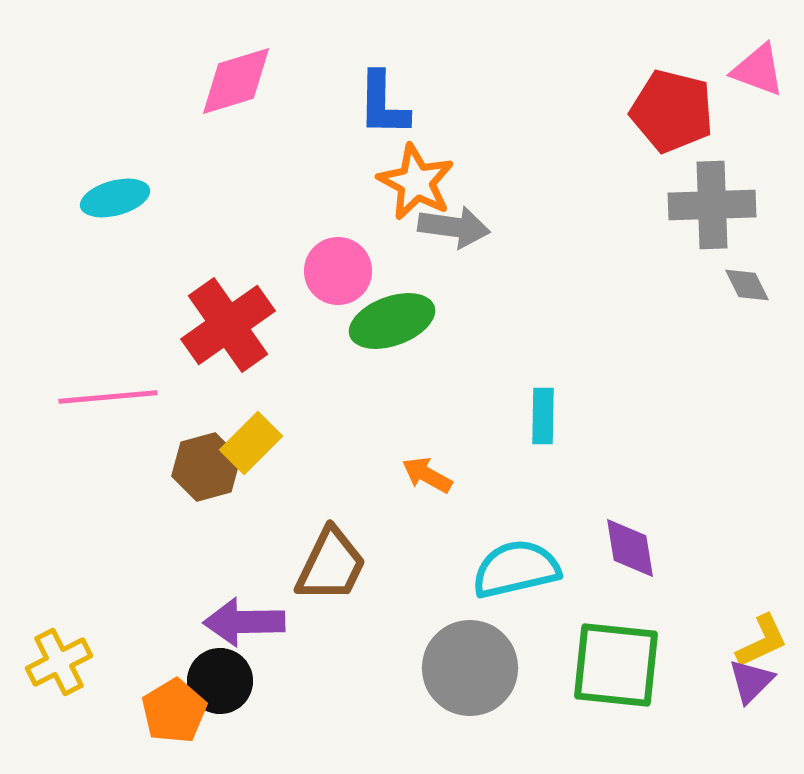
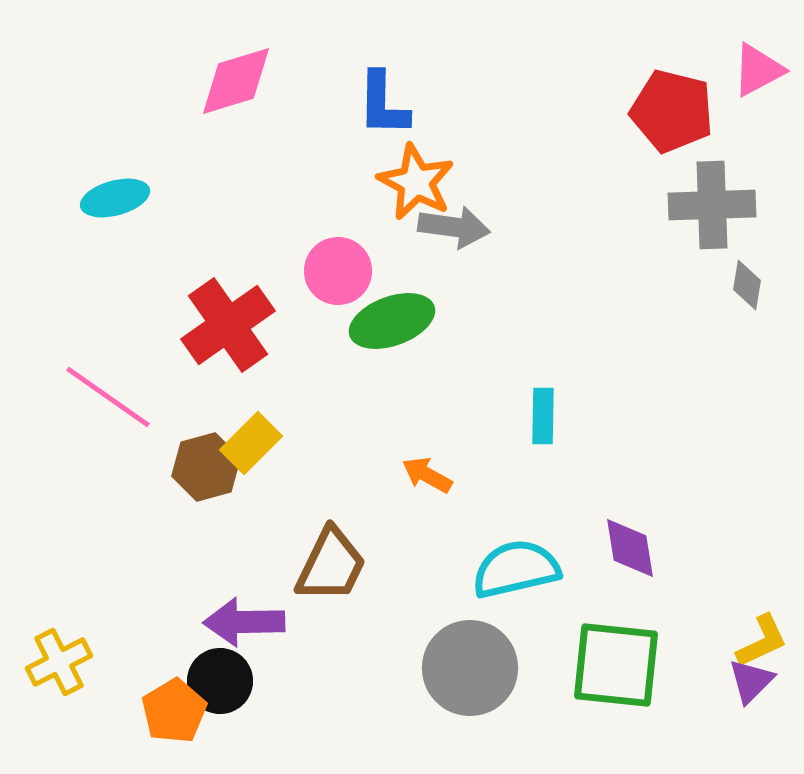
pink triangle: rotated 48 degrees counterclockwise
gray diamond: rotated 36 degrees clockwise
pink line: rotated 40 degrees clockwise
